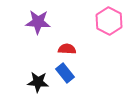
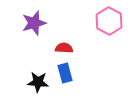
purple star: moved 4 px left, 1 px down; rotated 20 degrees counterclockwise
red semicircle: moved 3 px left, 1 px up
blue rectangle: rotated 24 degrees clockwise
